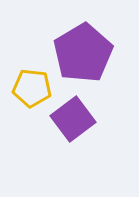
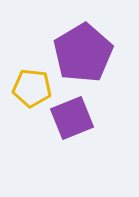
purple square: moved 1 px left, 1 px up; rotated 15 degrees clockwise
